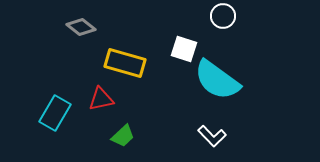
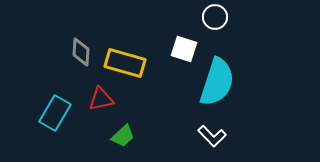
white circle: moved 8 px left, 1 px down
gray diamond: moved 25 px down; rotated 56 degrees clockwise
cyan semicircle: moved 2 px down; rotated 108 degrees counterclockwise
